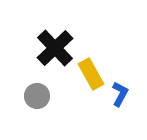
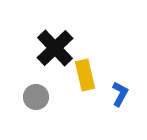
yellow rectangle: moved 6 px left, 1 px down; rotated 16 degrees clockwise
gray circle: moved 1 px left, 1 px down
